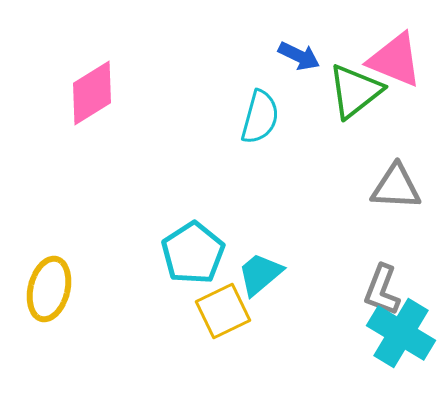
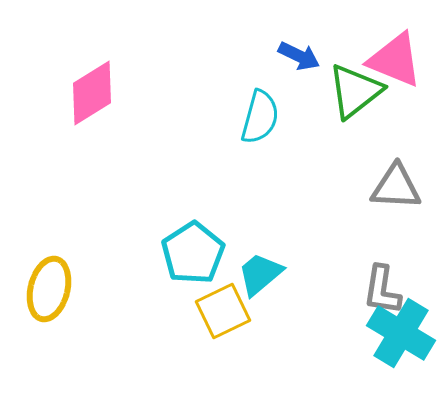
gray L-shape: rotated 12 degrees counterclockwise
